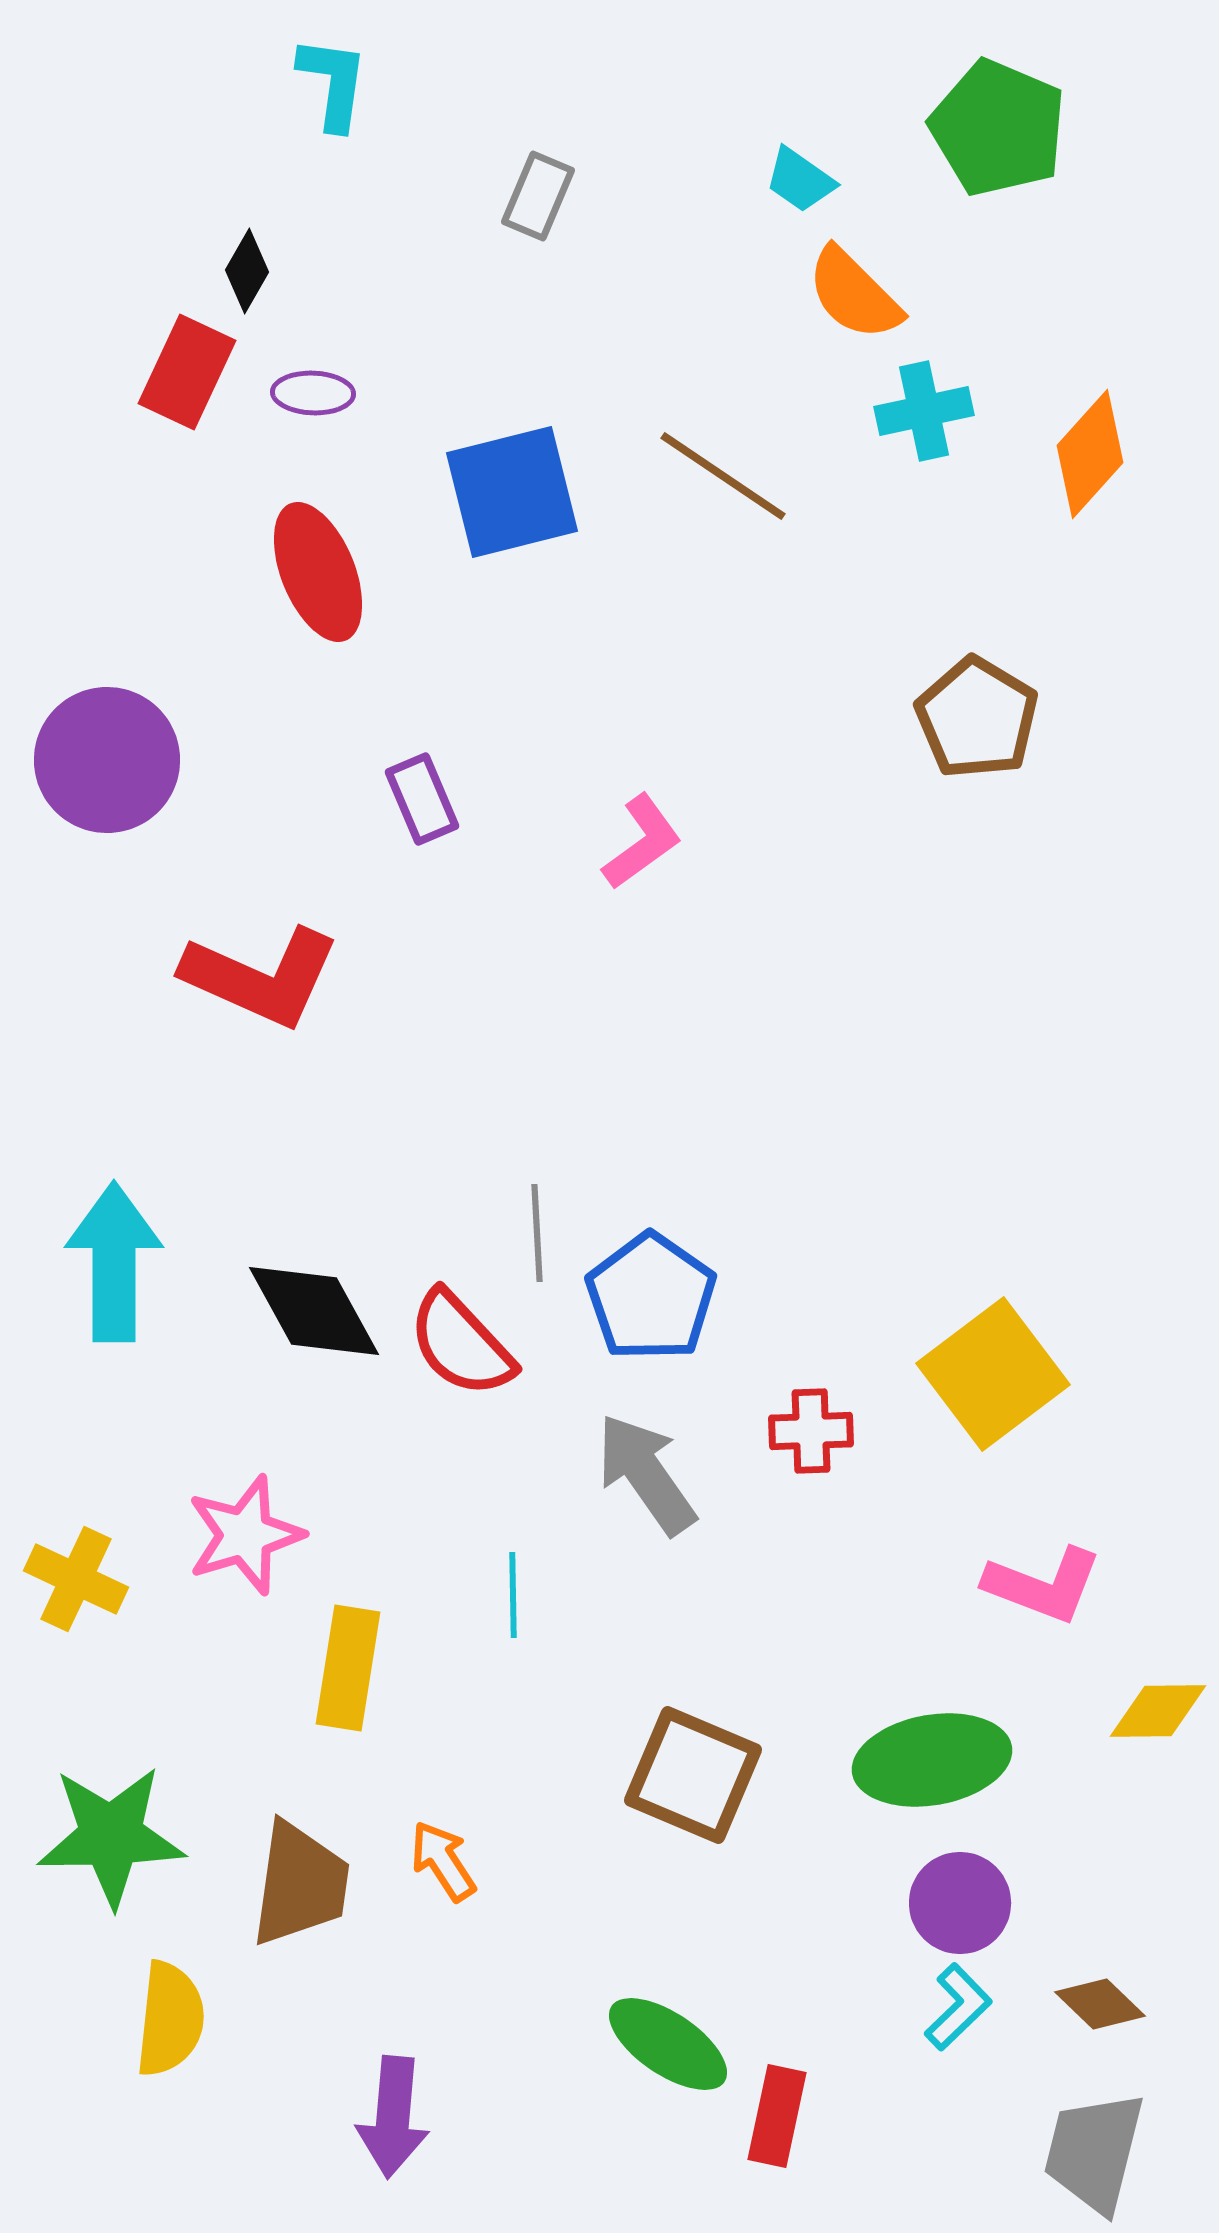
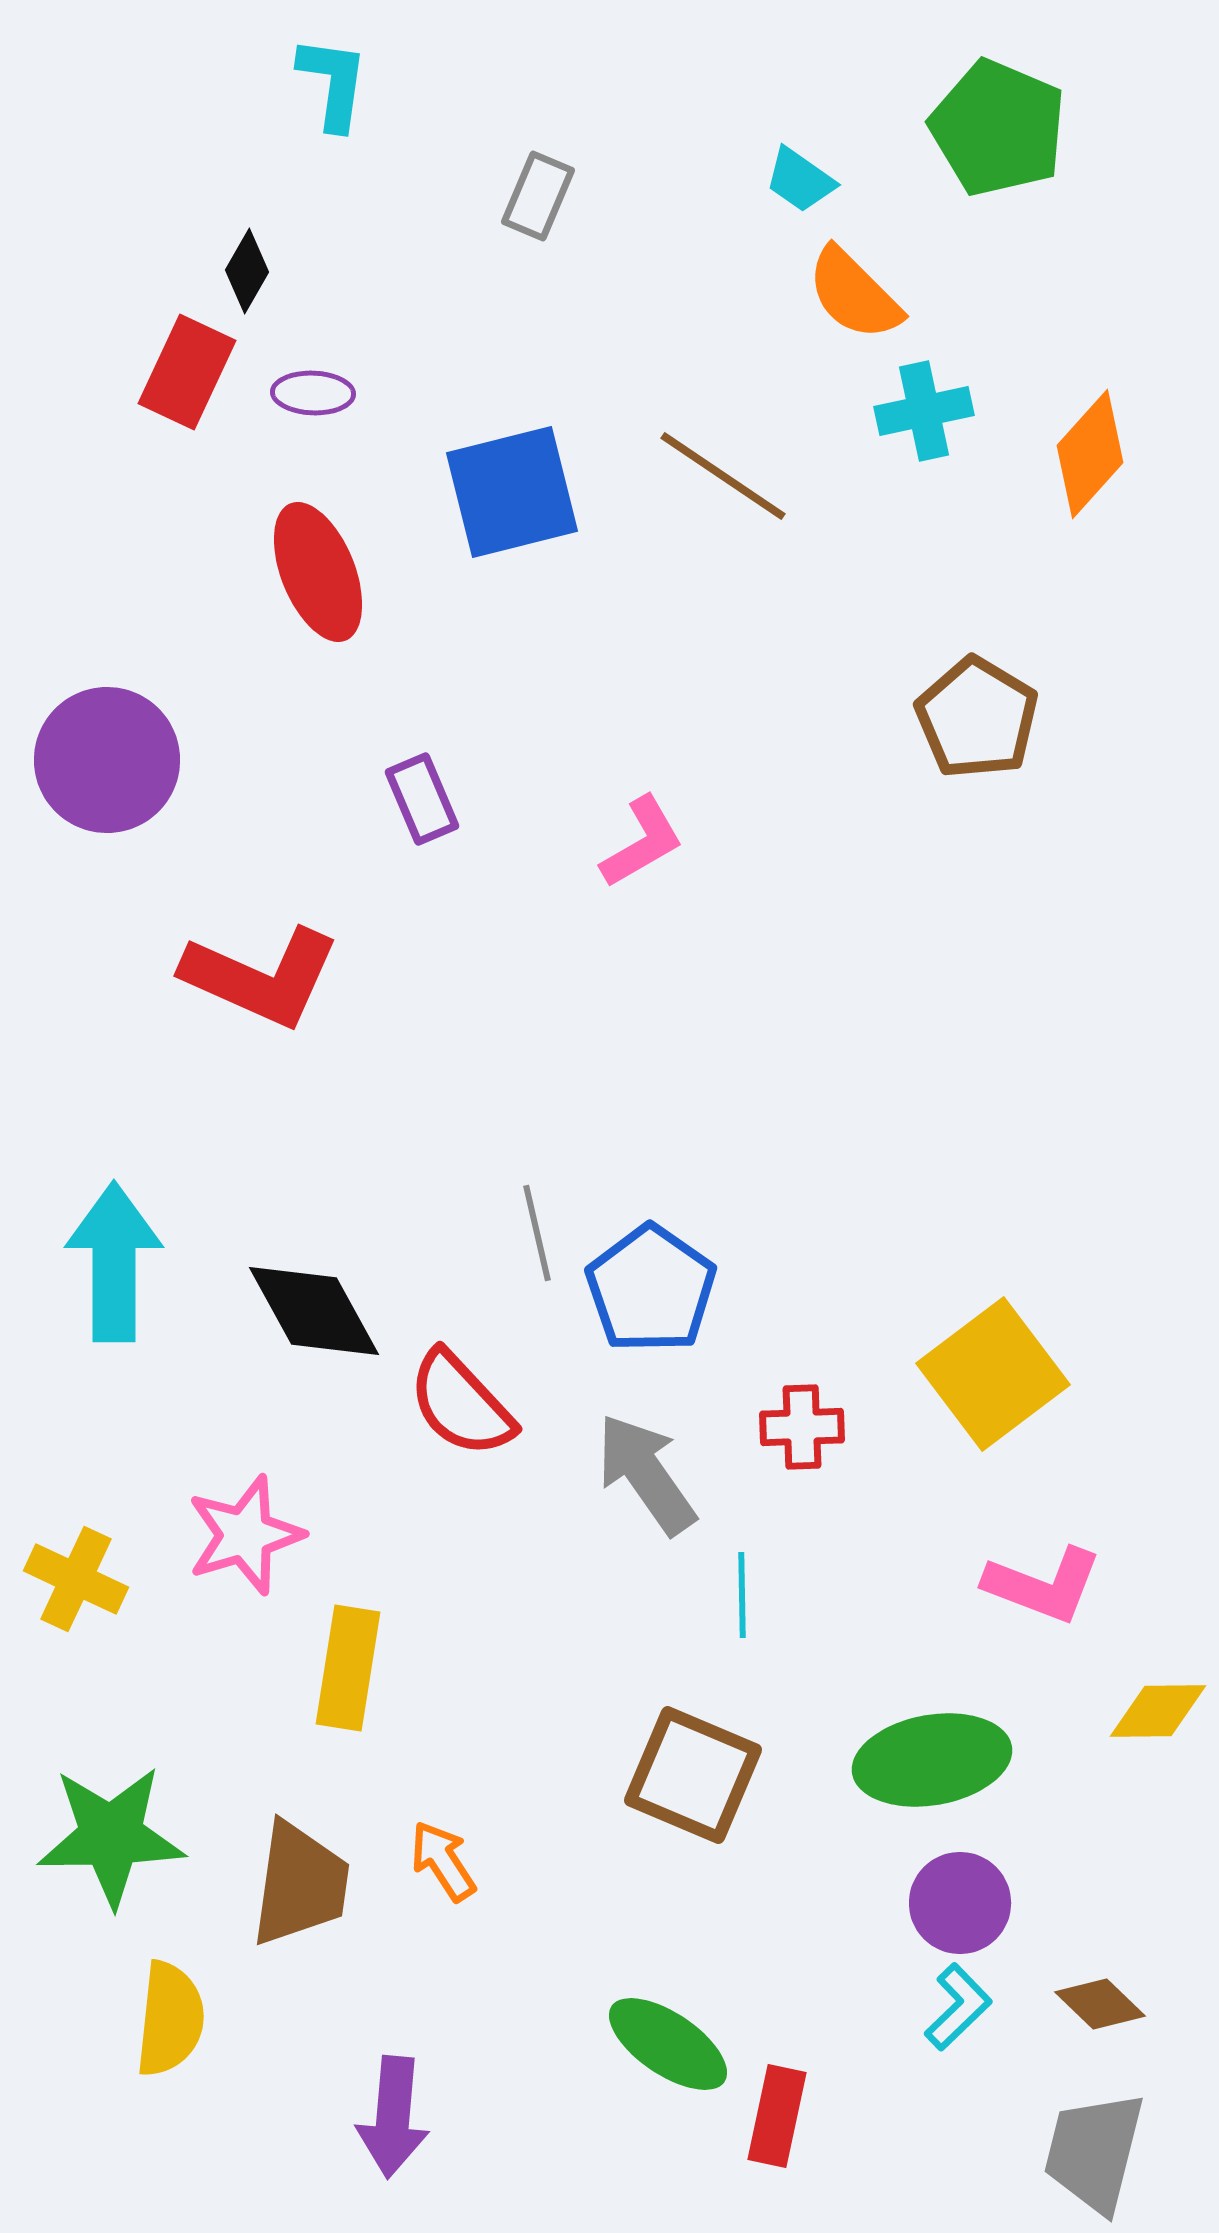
pink L-shape at (642, 842): rotated 6 degrees clockwise
gray line at (537, 1233): rotated 10 degrees counterclockwise
blue pentagon at (651, 1297): moved 8 px up
red semicircle at (461, 1344): moved 60 px down
red cross at (811, 1431): moved 9 px left, 4 px up
cyan line at (513, 1595): moved 229 px right
